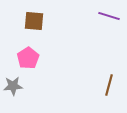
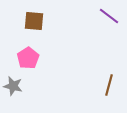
purple line: rotated 20 degrees clockwise
gray star: rotated 18 degrees clockwise
